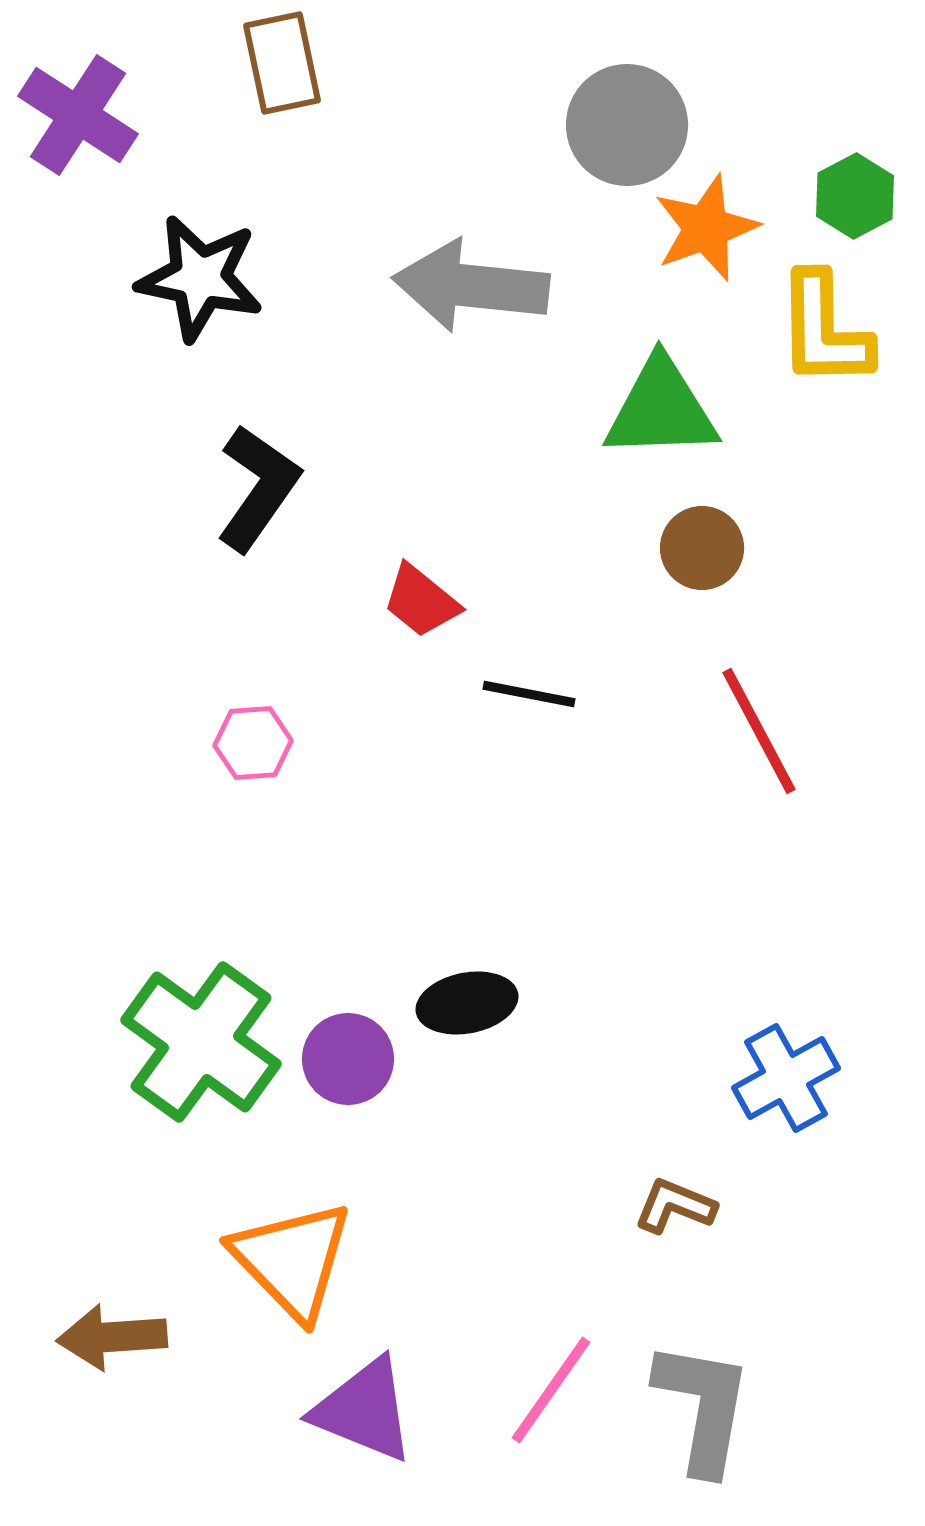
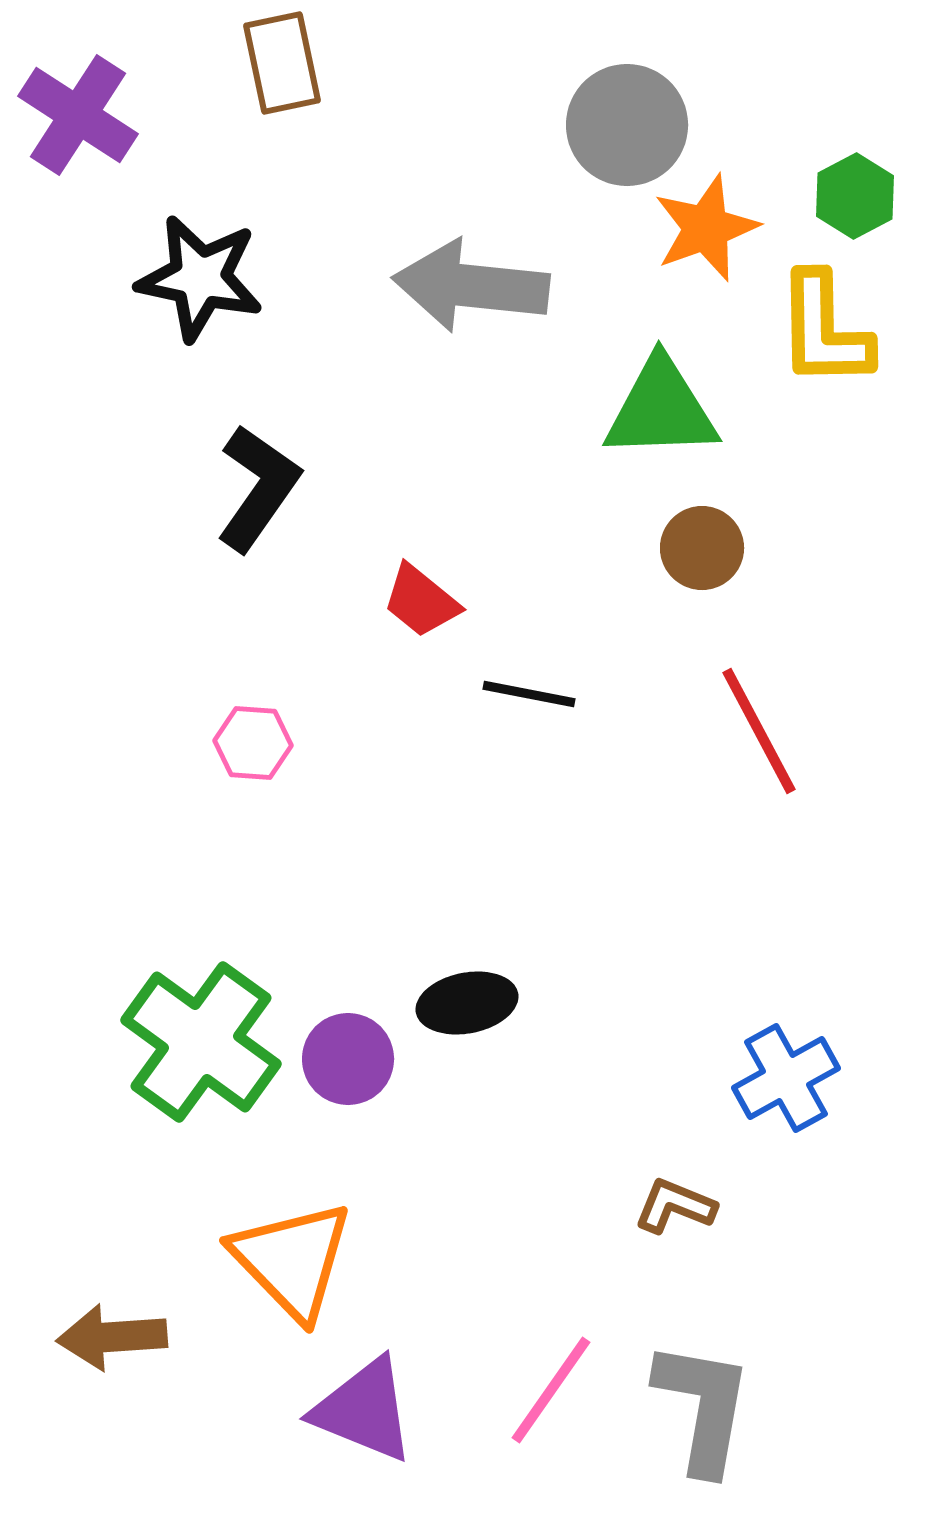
pink hexagon: rotated 8 degrees clockwise
